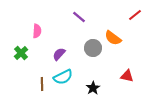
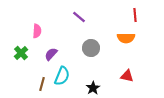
red line: rotated 56 degrees counterclockwise
orange semicircle: moved 13 px right; rotated 36 degrees counterclockwise
gray circle: moved 2 px left
purple semicircle: moved 8 px left
cyan semicircle: moved 1 px left, 1 px up; rotated 42 degrees counterclockwise
brown line: rotated 16 degrees clockwise
